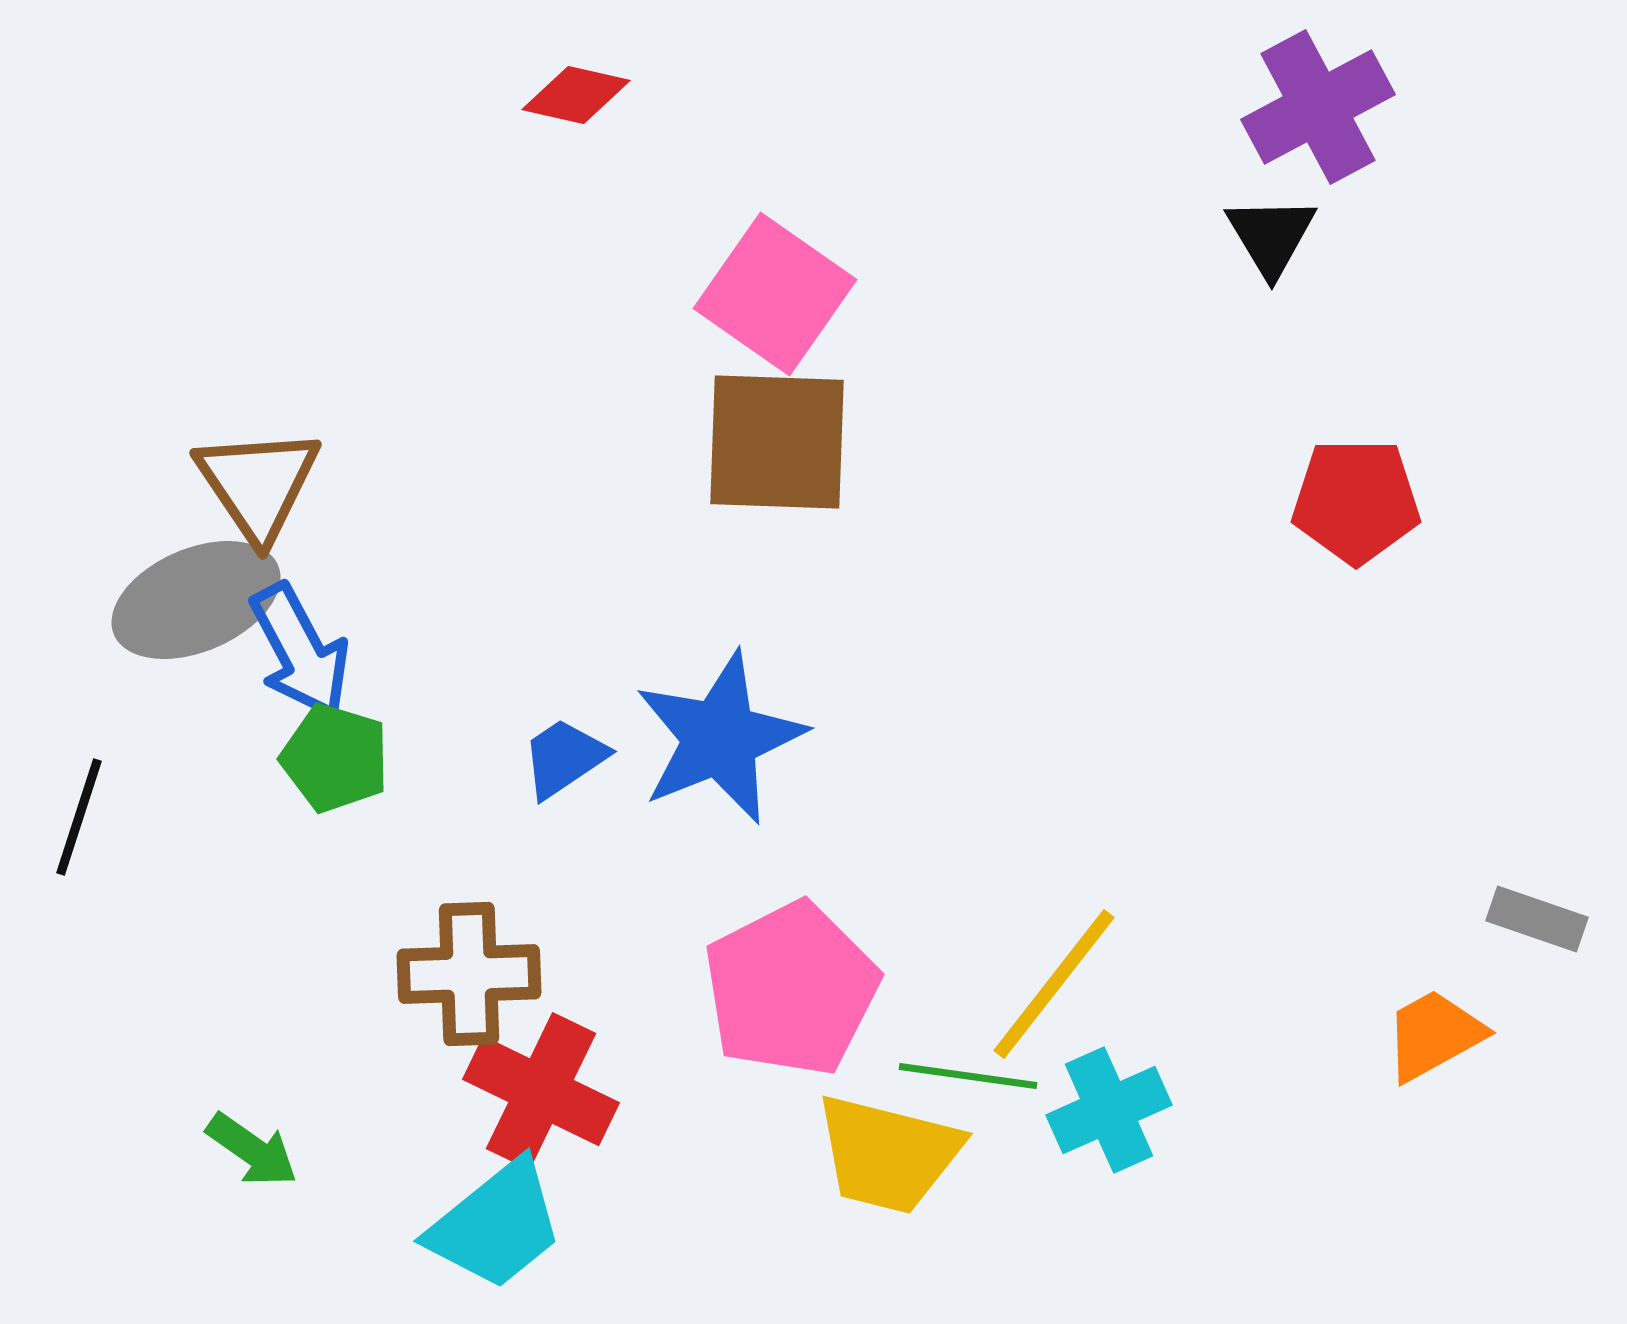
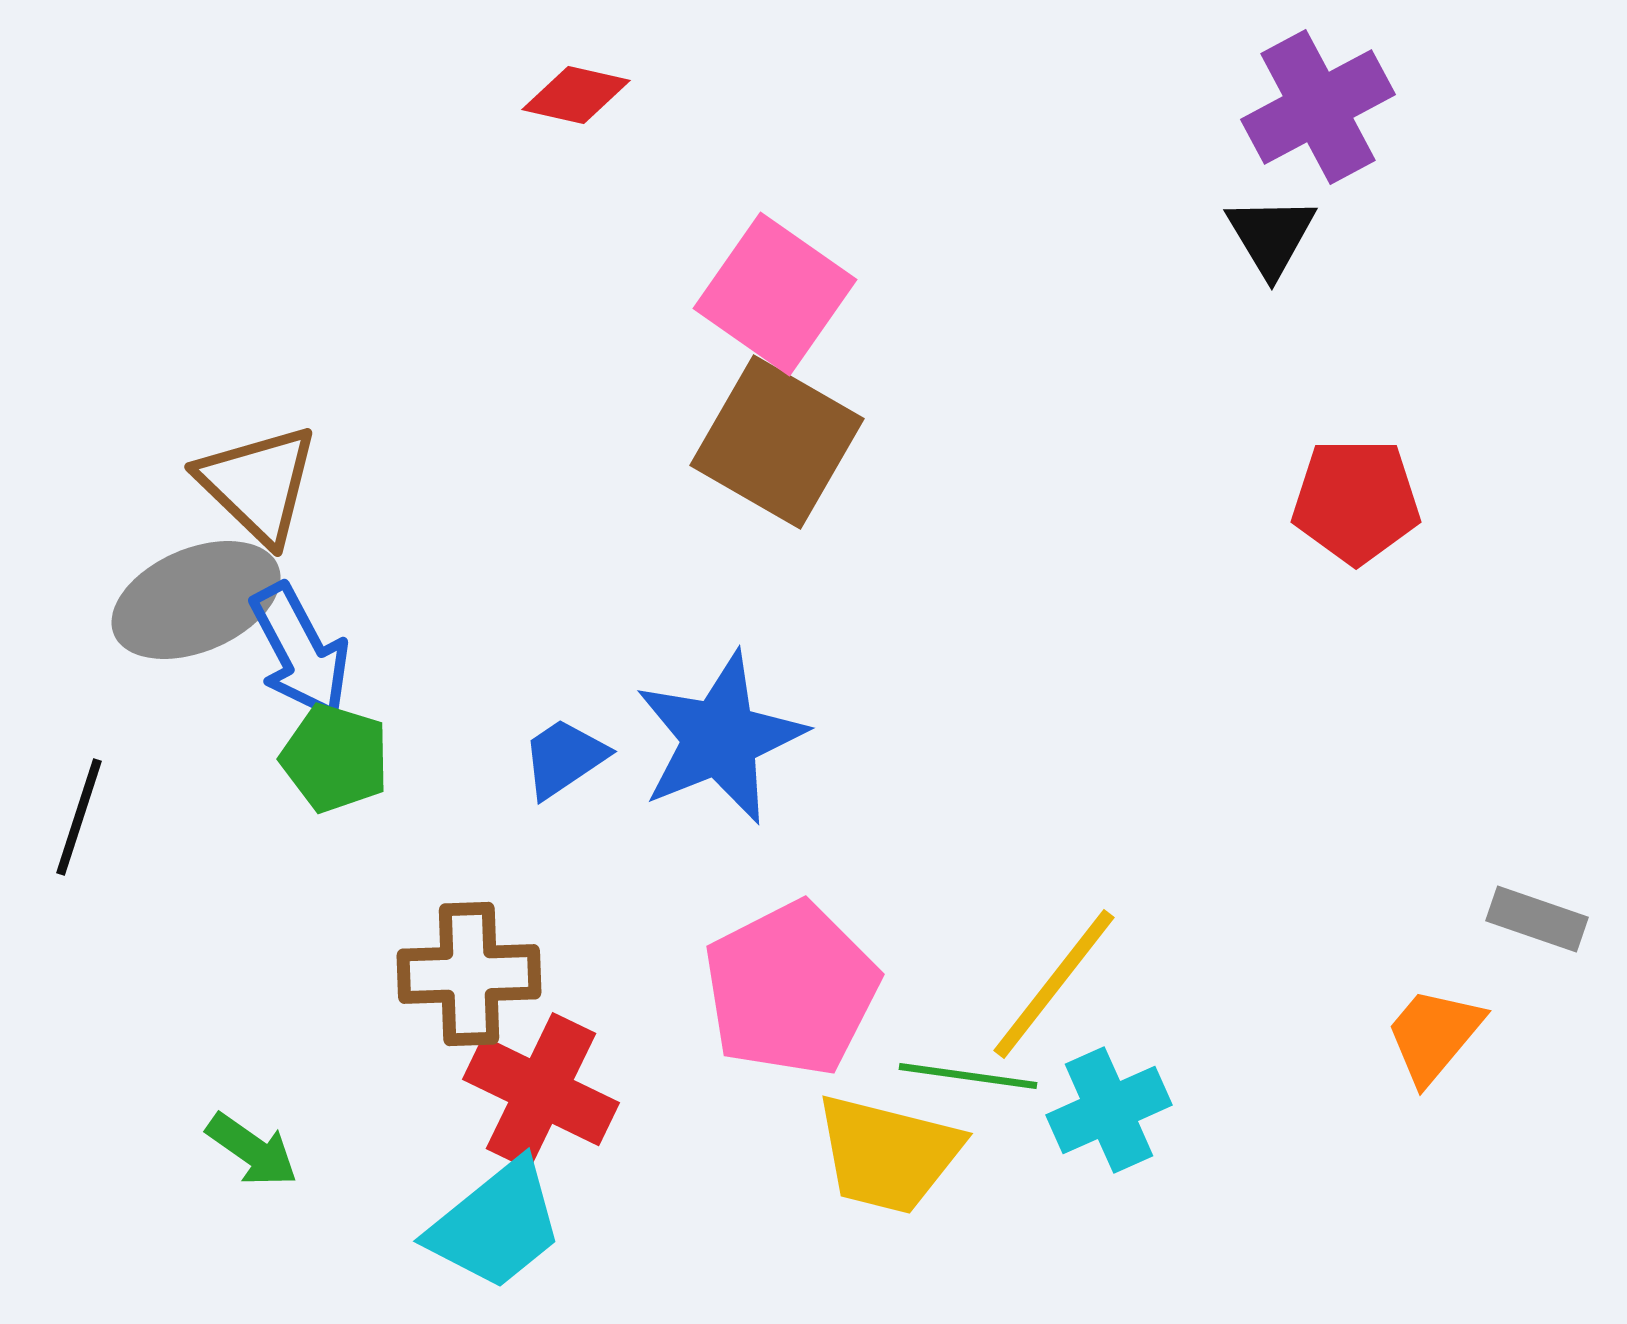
brown square: rotated 28 degrees clockwise
brown triangle: rotated 12 degrees counterclockwise
orange trapezoid: rotated 21 degrees counterclockwise
